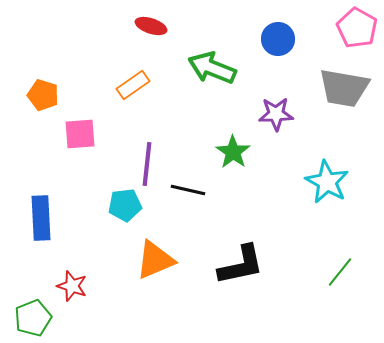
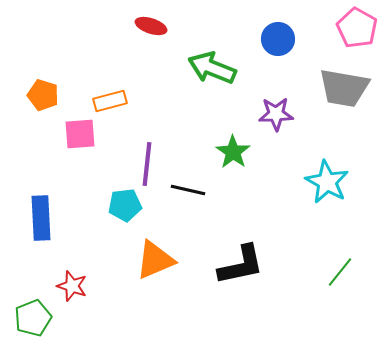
orange rectangle: moved 23 px left, 16 px down; rotated 20 degrees clockwise
